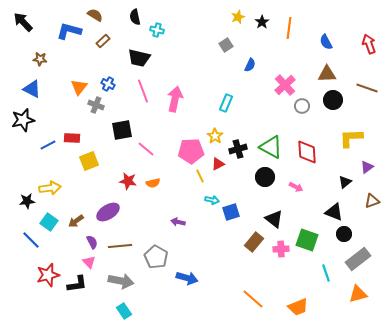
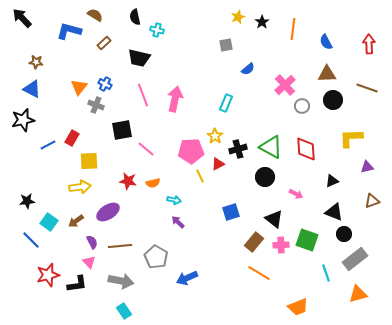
black arrow at (23, 22): moved 1 px left, 4 px up
orange line at (289, 28): moved 4 px right, 1 px down
brown rectangle at (103, 41): moved 1 px right, 2 px down
red arrow at (369, 44): rotated 18 degrees clockwise
gray square at (226, 45): rotated 24 degrees clockwise
brown star at (40, 59): moved 4 px left, 3 px down
blue semicircle at (250, 65): moved 2 px left, 4 px down; rotated 24 degrees clockwise
blue cross at (108, 84): moved 3 px left
pink line at (143, 91): moved 4 px down
red rectangle at (72, 138): rotated 63 degrees counterclockwise
red diamond at (307, 152): moved 1 px left, 3 px up
yellow square at (89, 161): rotated 18 degrees clockwise
purple triangle at (367, 167): rotated 24 degrees clockwise
black triangle at (345, 182): moved 13 px left, 1 px up; rotated 16 degrees clockwise
pink arrow at (296, 187): moved 7 px down
yellow arrow at (50, 188): moved 30 px right, 1 px up
cyan arrow at (212, 200): moved 38 px left
purple arrow at (178, 222): rotated 32 degrees clockwise
pink cross at (281, 249): moved 4 px up
gray rectangle at (358, 259): moved 3 px left
blue arrow at (187, 278): rotated 140 degrees clockwise
orange line at (253, 299): moved 6 px right, 26 px up; rotated 10 degrees counterclockwise
